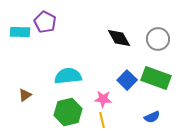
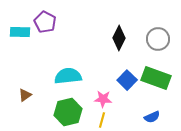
black diamond: rotated 55 degrees clockwise
yellow line: rotated 28 degrees clockwise
